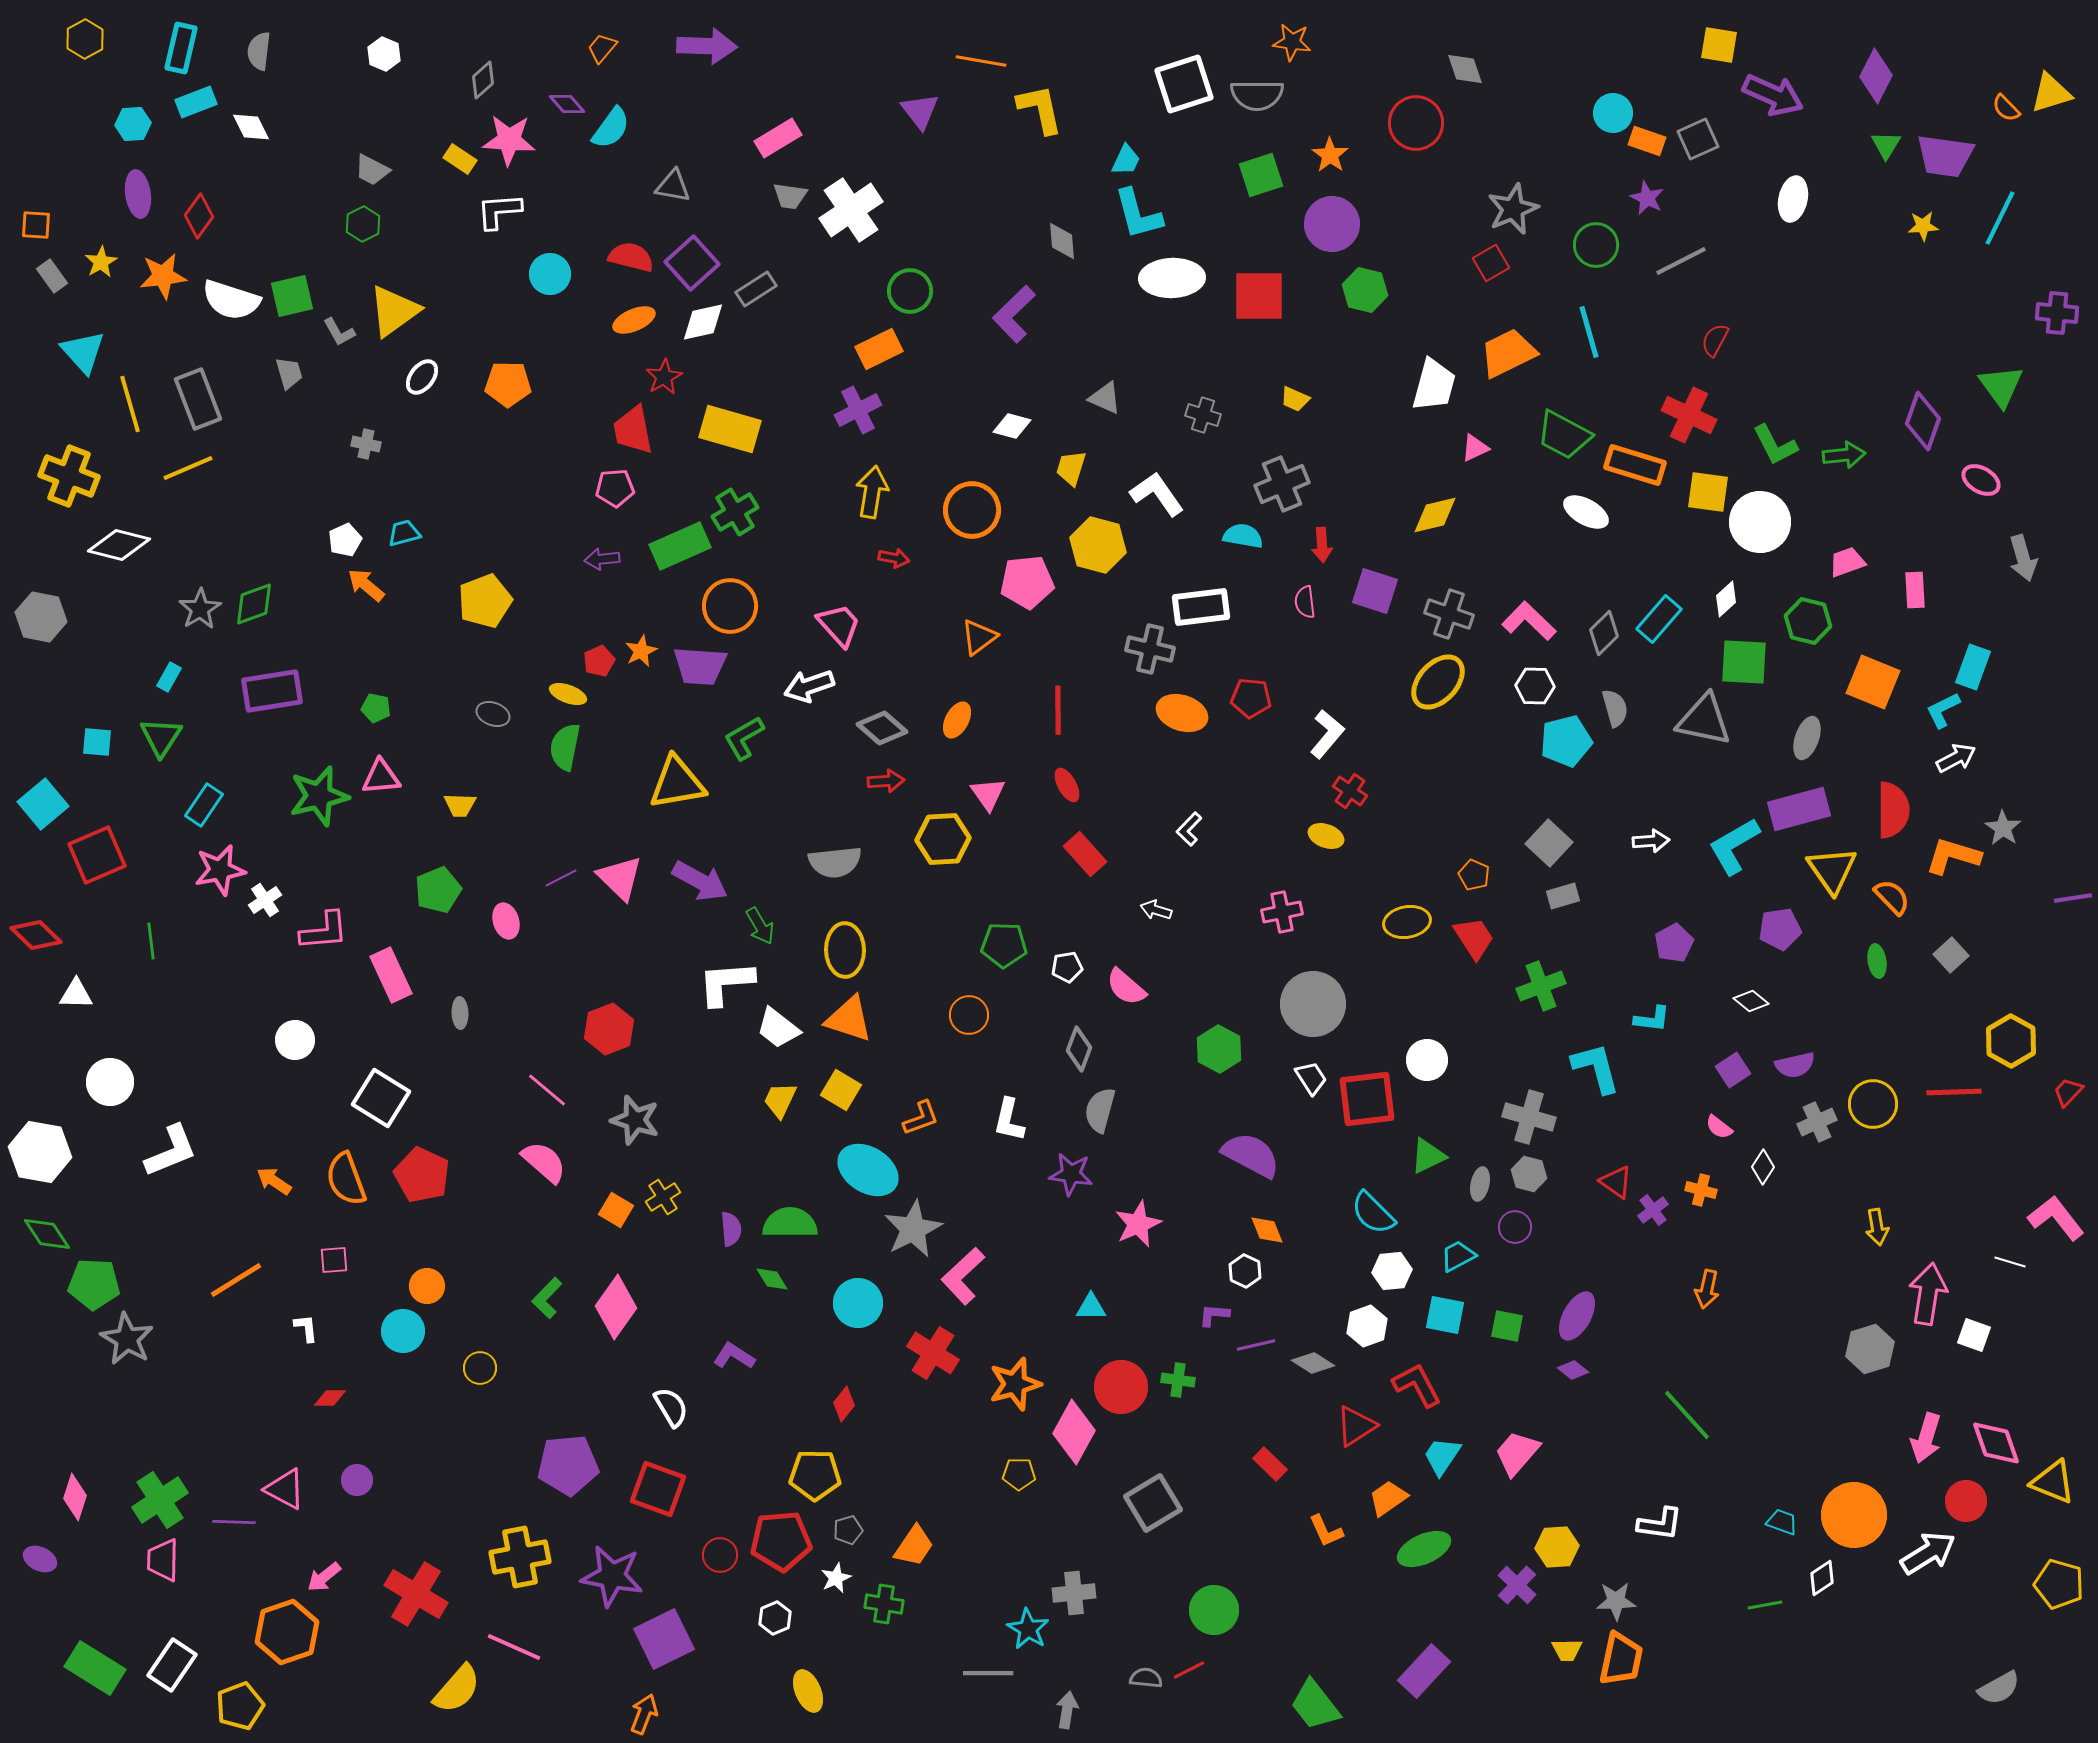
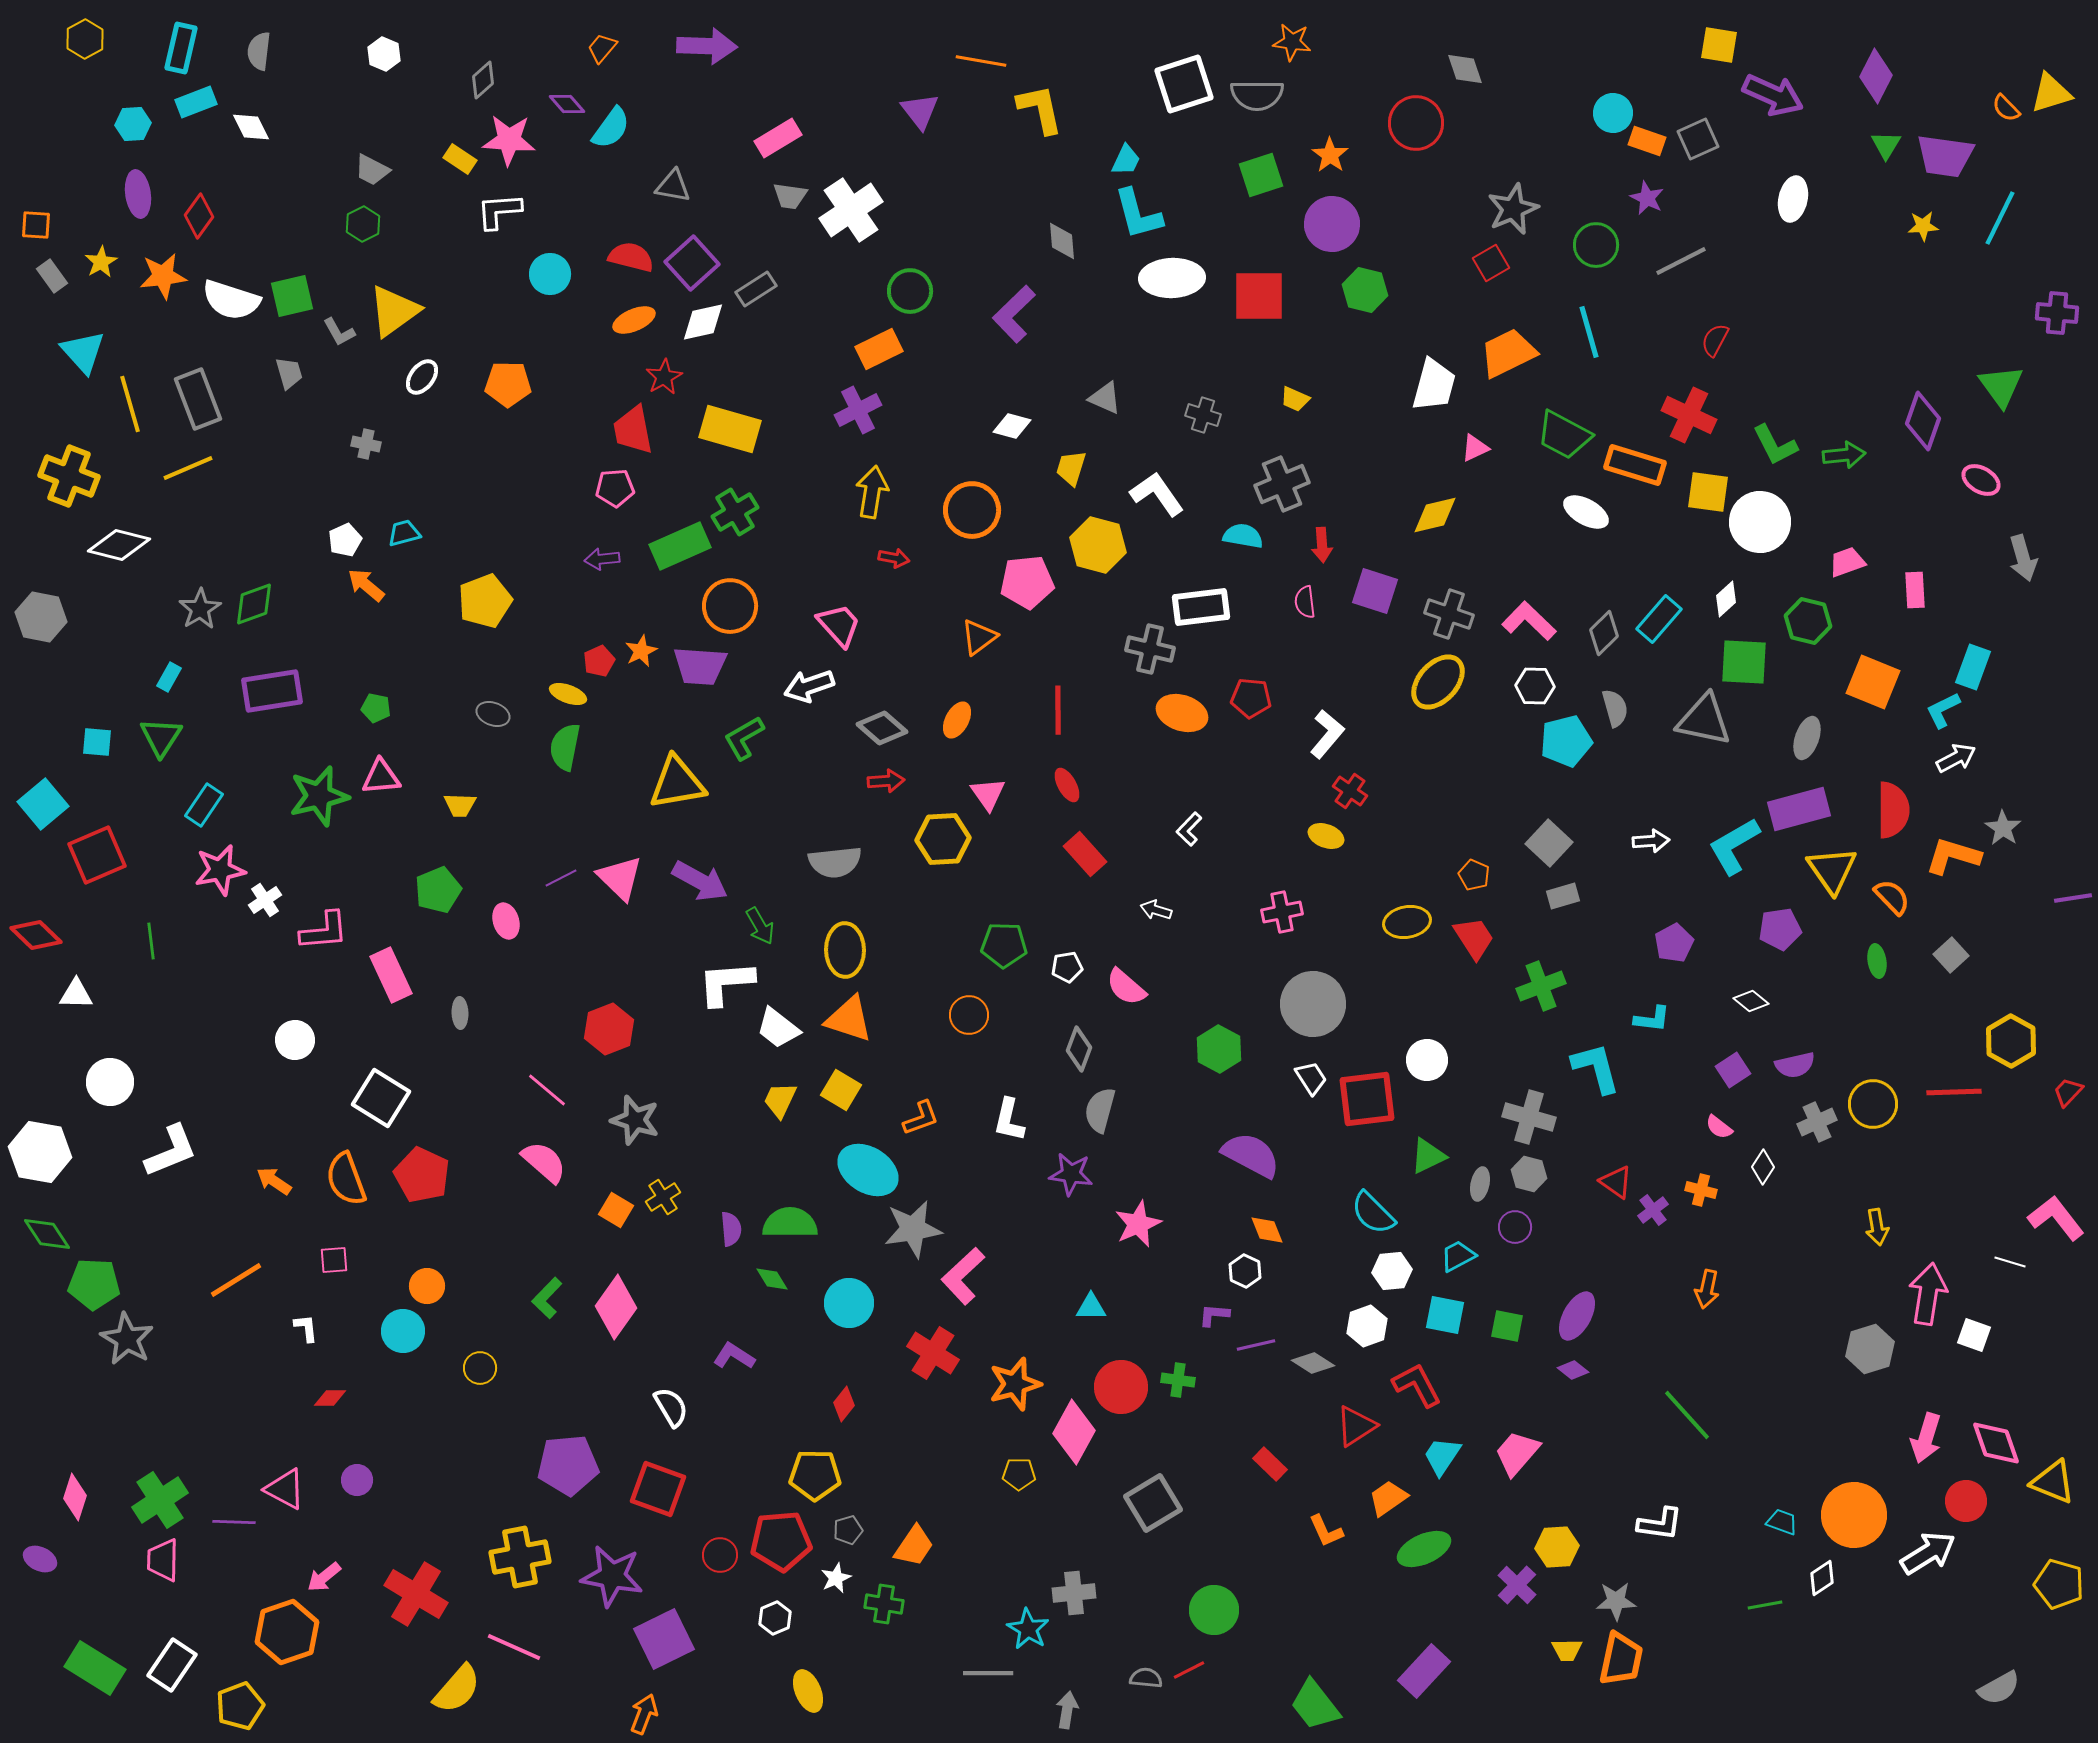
gray star at (913, 1229): rotated 18 degrees clockwise
cyan circle at (858, 1303): moved 9 px left
